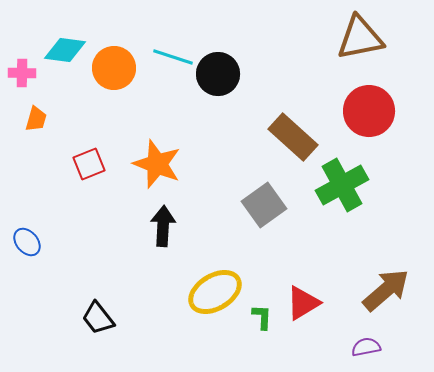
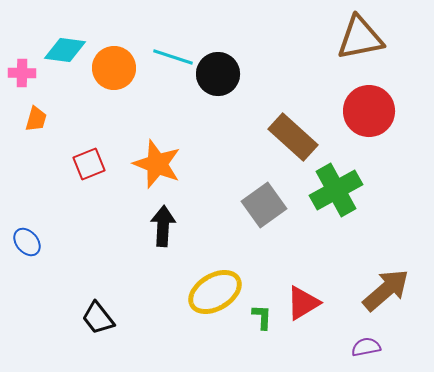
green cross: moved 6 px left, 5 px down
